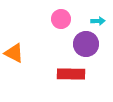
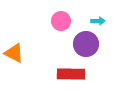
pink circle: moved 2 px down
